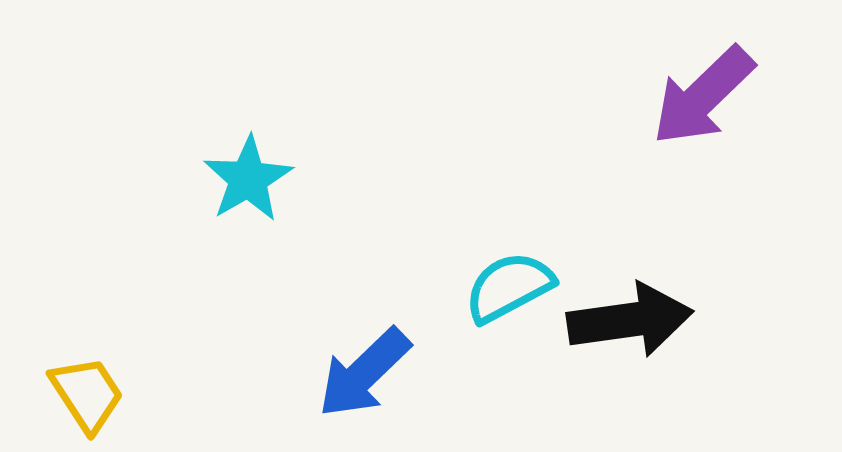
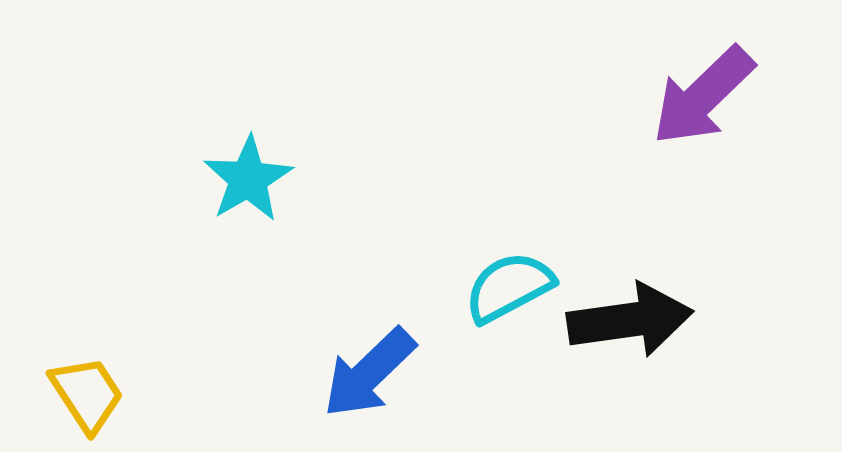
blue arrow: moved 5 px right
